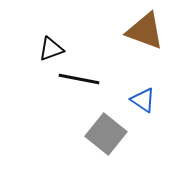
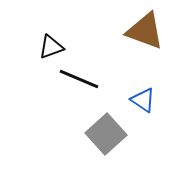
black triangle: moved 2 px up
black line: rotated 12 degrees clockwise
gray square: rotated 9 degrees clockwise
